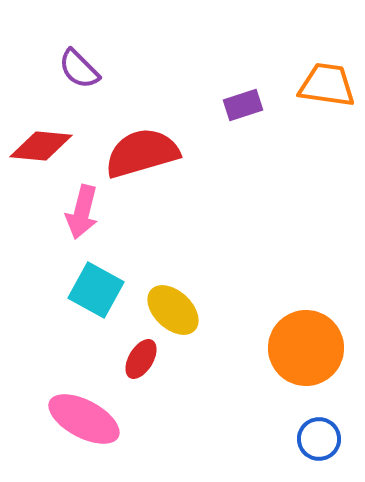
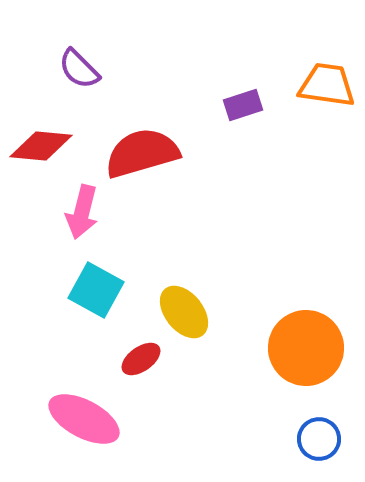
yellow ellipse: moved 11 px right, 2 px down; rotated 8 degrees clockwise
red ellipse: rotated 24 degrees clockwise
